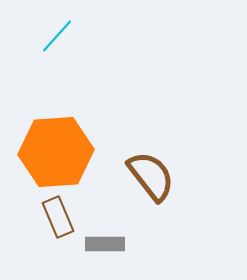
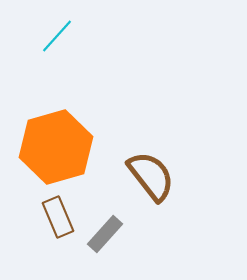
orange hexagon: moved 5 px up; rotated 12 degrees counterclockwise
gray rectangle: moved 10 px up; rotated 48 degrees counterclockwise
